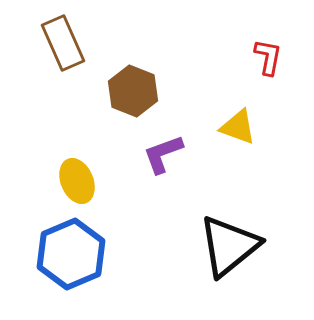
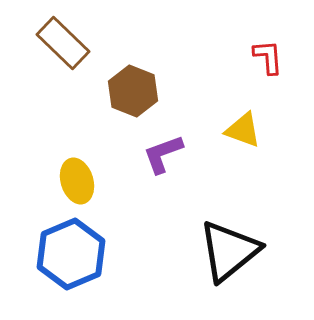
brown rectangle: rotated 22 degrees counterclockwise
red L-shape: rotated 15 degrees counterclockwise
yellow triangle: moved 5 px right, 3 px down
yellow ellipse: rotated 6 degrees clockwise
black triangle: moved 5 px down
